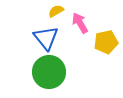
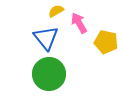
pink arrow: moved 1 px left
yellow pentagon: rotated 25 degrees clockwise
green circle: moved 2 px down
